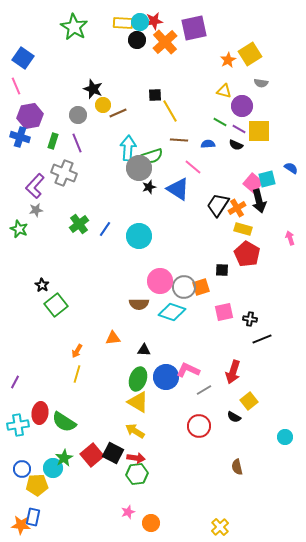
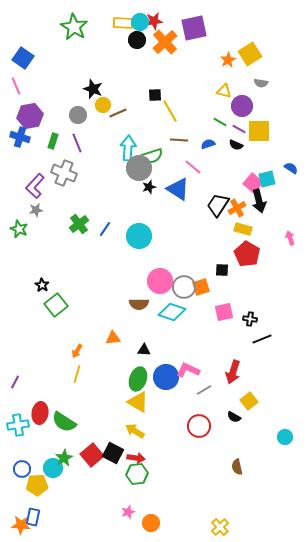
blue semicircle at (208, 144): rotated 16 degrees counterclockwise
